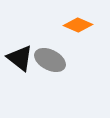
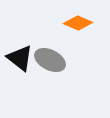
orange diamond: moved 2 px up
